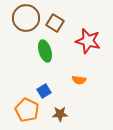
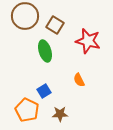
brown circle: moved 1 px left, 2 px up
brown square: moved 2 px down
orange semicircle: rotated 56 degrees clockwise
